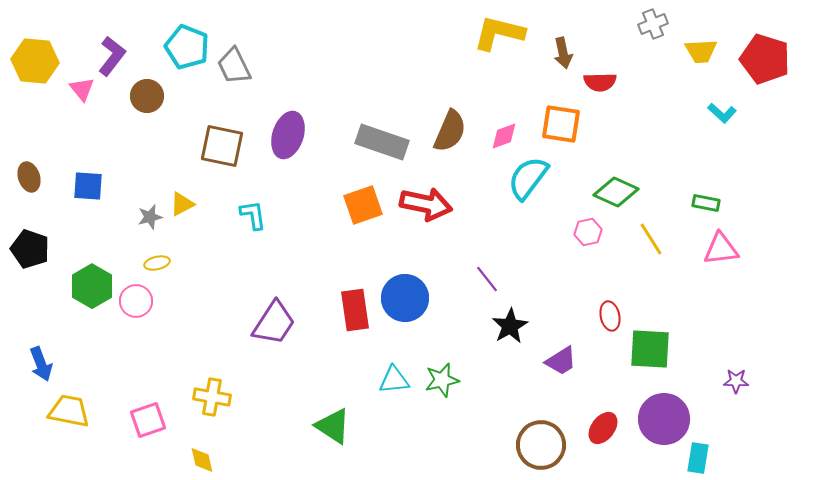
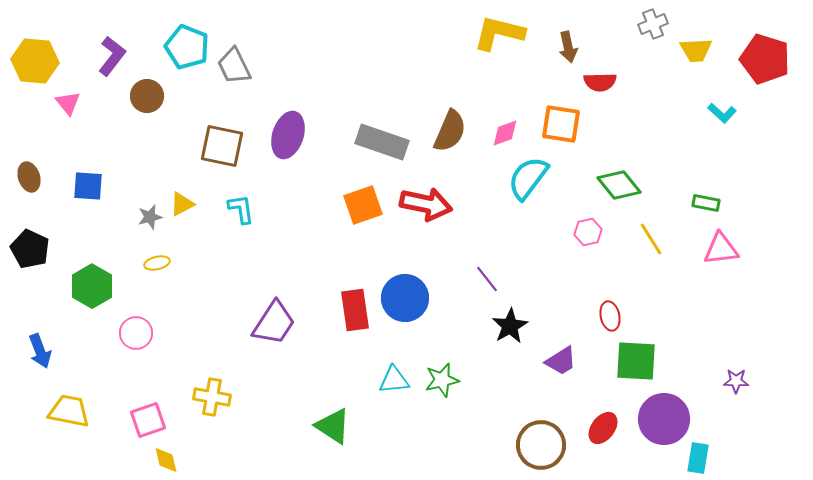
yellow trapezoid at (701, 51): moved 5 px left, 1 px up
brown arrow at (563, 53): moved 5 px right, 6 px up
pink triangle at (82, 89): moved 14 px left, 14 px down
pink diamond at (504, 136): moved 1 px right, 3 px up
green diamond at (616, 192): moved 3 px right, 7 px up; rotated 27 degrees clockwise
cyan L-shape at (253, 215): moved 12 px left, 6 px up
black pentagon at (30, 249): rotated 6 degrees clockwise
pink circle at (136, 301): moved 32 px down
green square at (650, 349): moved 14 px left, 12 px down
blue arrow at (41, 364): moved 1 px left, 13 px up
yellow diamond at (202, 460): moved 36 px left
